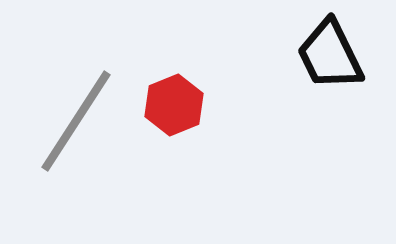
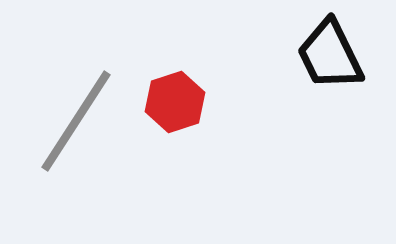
red hexagon: moved 1 px right, 3 px up; rotated 4 degrees clockwise
